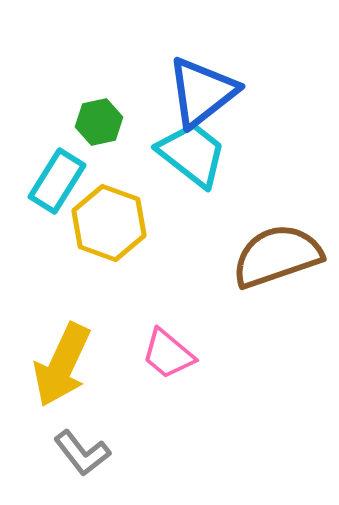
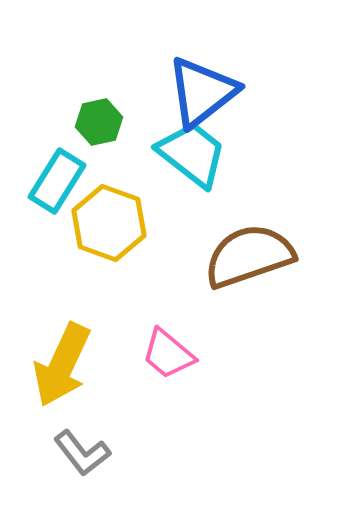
brown semicircle: moved 28 px left
